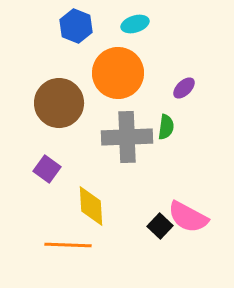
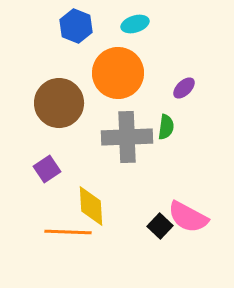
purple square: rotated 20 degrees clockwise
orange line: moved 13 px up
